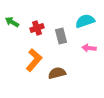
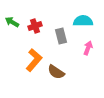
cyan semicircle: moved 2 px left; rotated 18 degrees clockwise
red cross: moved 2 px left, 2 px up
pink arrow: moved 1 px left; rotated 104 degrees clockwise
brown semicircle: moved 1 px left, 1 px up; rotated 132 degrees counterclockwise
